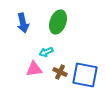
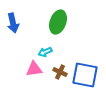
blue arrow: moved 10 px left
cyan arrow: moved 1 px left
